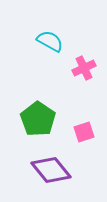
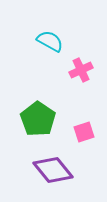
pink cross: moved 3 px left, 2 px down
purple diamond: moved 2 px right
